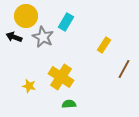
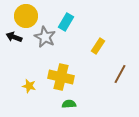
gray star: moved 2 px right
yellow rectangle: moved 6 px left, 1 px down
brown line: moved 4 px left, 5 px down
yellow cross: rotated 20 degrees counterclockwise
